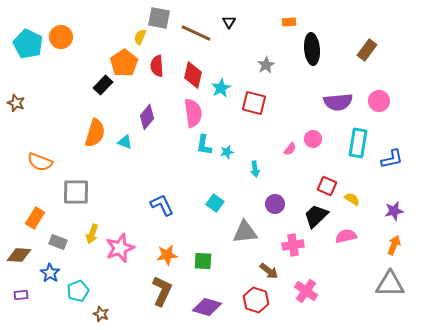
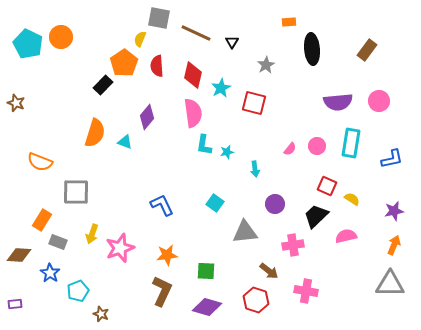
black triangle at (229, 22): moved 3 px right, 20 px down
yellow semicircle at (140, 37): moved 2 px down
pink circle at (313, 139): moved 4 px right, 7 px down
cyan rectangle at (358, 143): moved 7 px left
orange rectangle at (35, 218): moved 7 px right, 2 px down
green square at (203, 261): moved 3 px right, 10 px down
pink cross at (306, 291): rotated 25 degrees counterclockwise
purple rectangle at (21, 295): moved 6 px left, 9 px down
